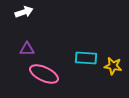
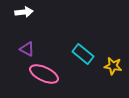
white arrow: rotated 12 degrees clockwise
purple triangle: rotated 28 degrees clockwise
cyan rectangle: moved 3 px left, 4 px up; rotated 35 degrees clockwise
